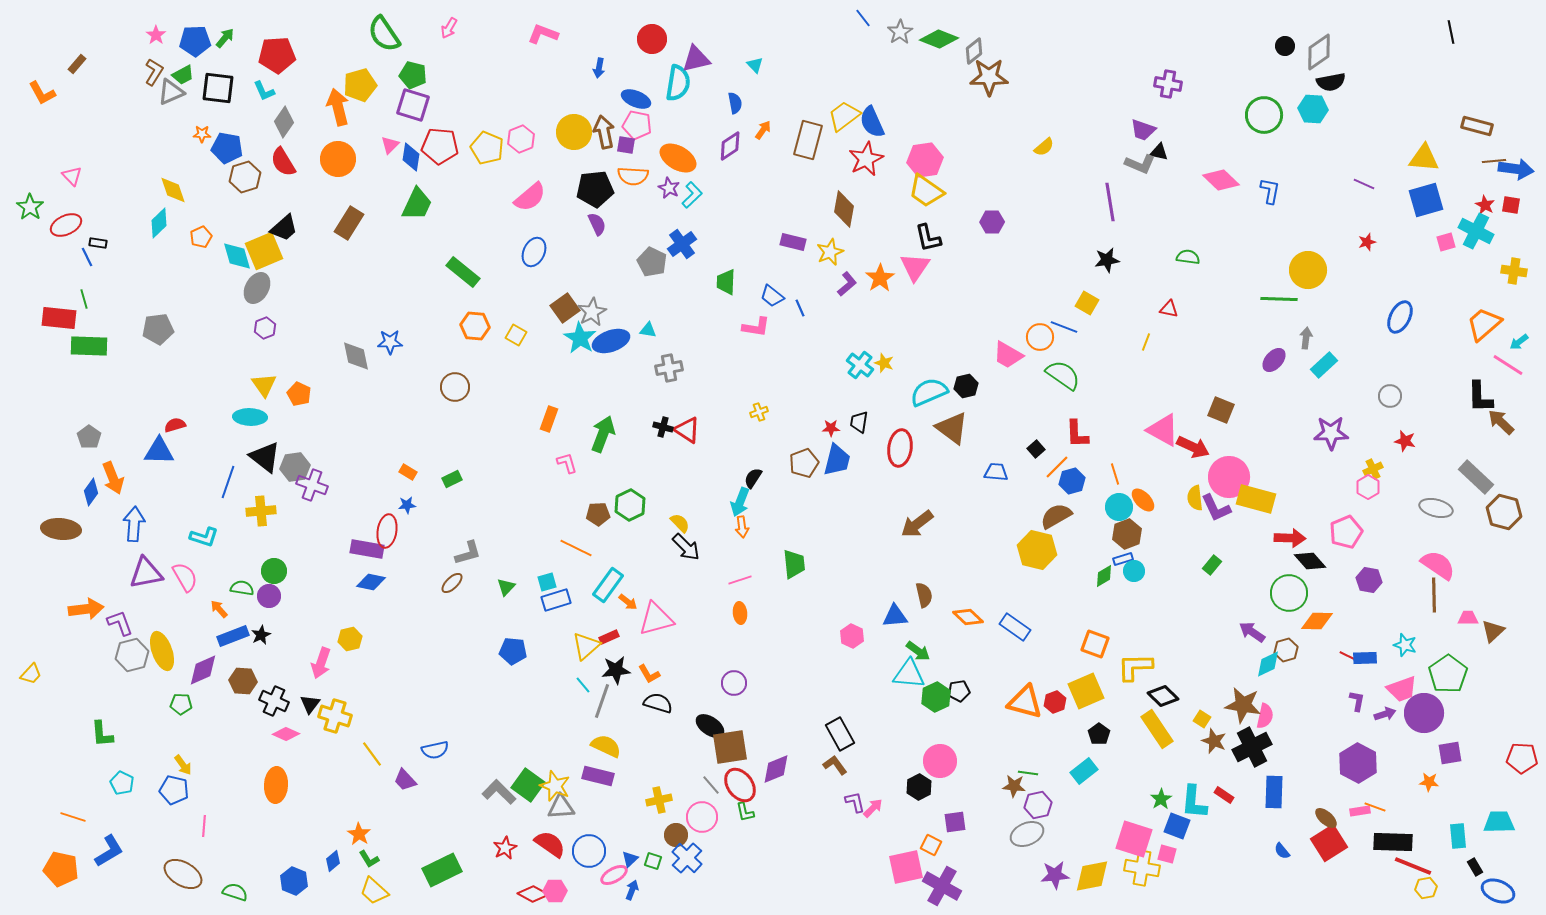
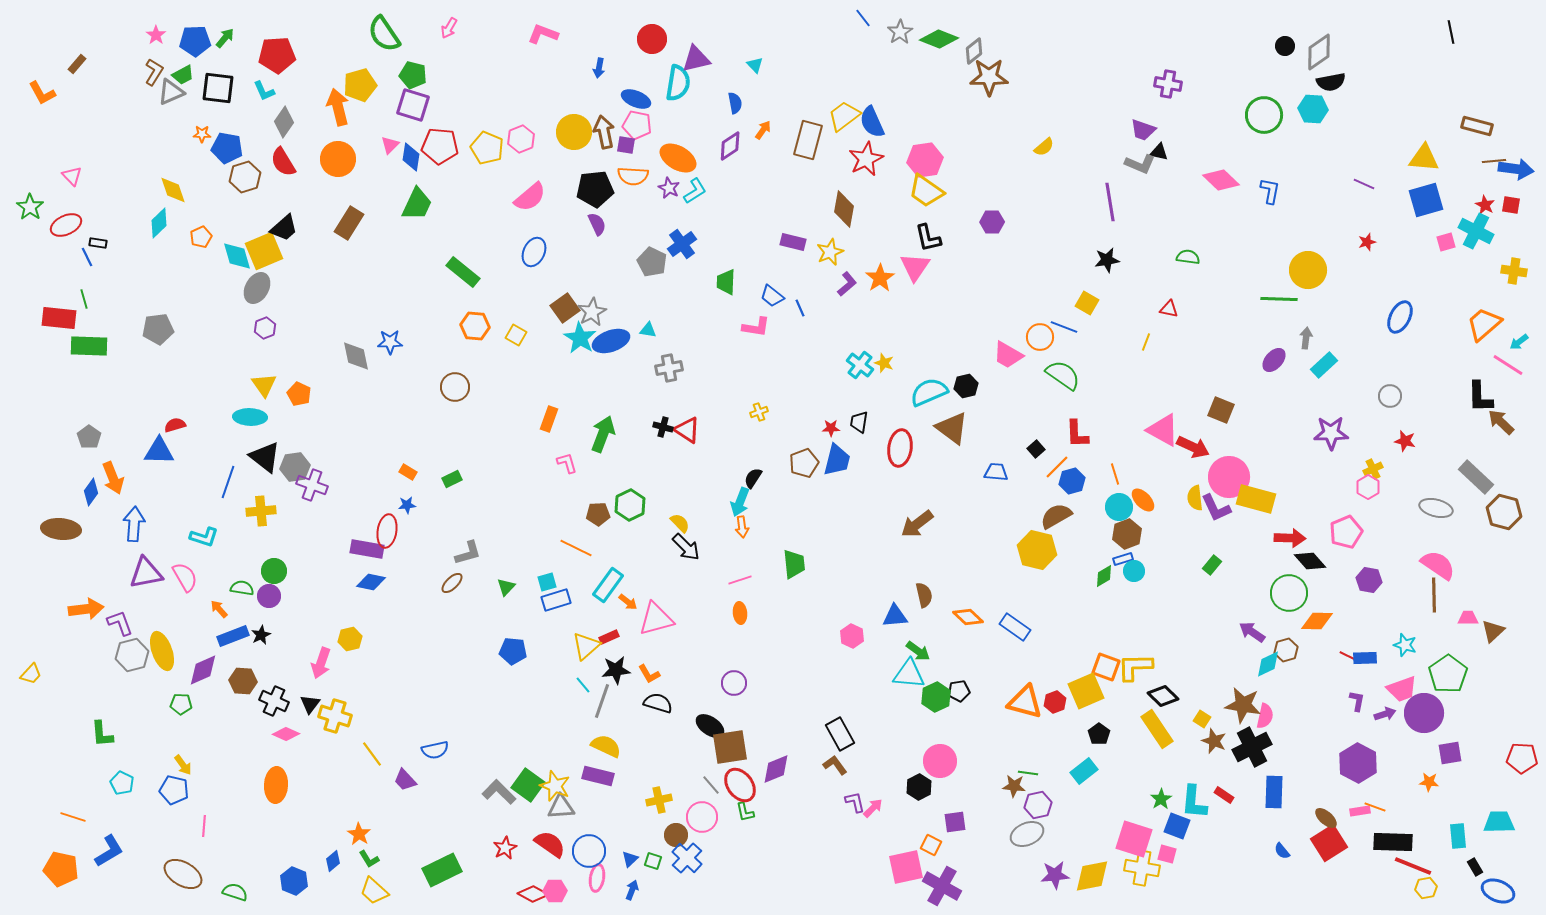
cyan L-shape at (692, 195): moved 3 px right, 4 px up; rotated 12 degrees clockwise
orange square at (1095, 644): moved 11 px right, 23 px down
pink ellipse at (614, 875): moved 17 px left, 3 px down; rotated 52 degrees counterclockwise
